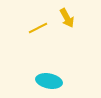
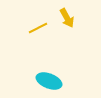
cyan ellipse: rotated 10 degrees clockwise
